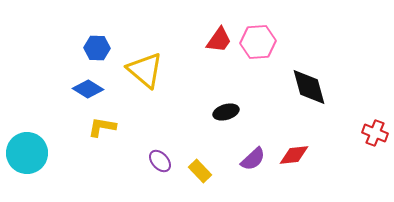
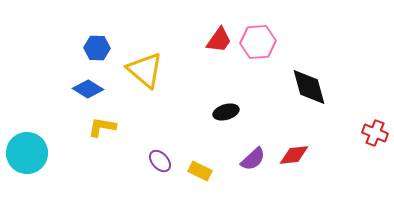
yellow rectangle: rotated 20 degrees counterclockwise
